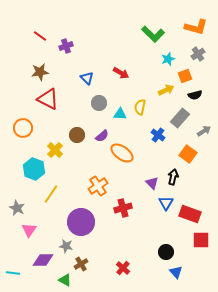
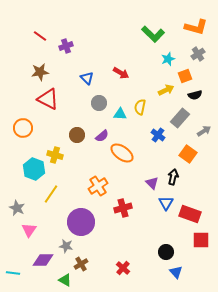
yellow cross at (55, 150): moved 5 px down; rotated 28 degrees counterclockwise
